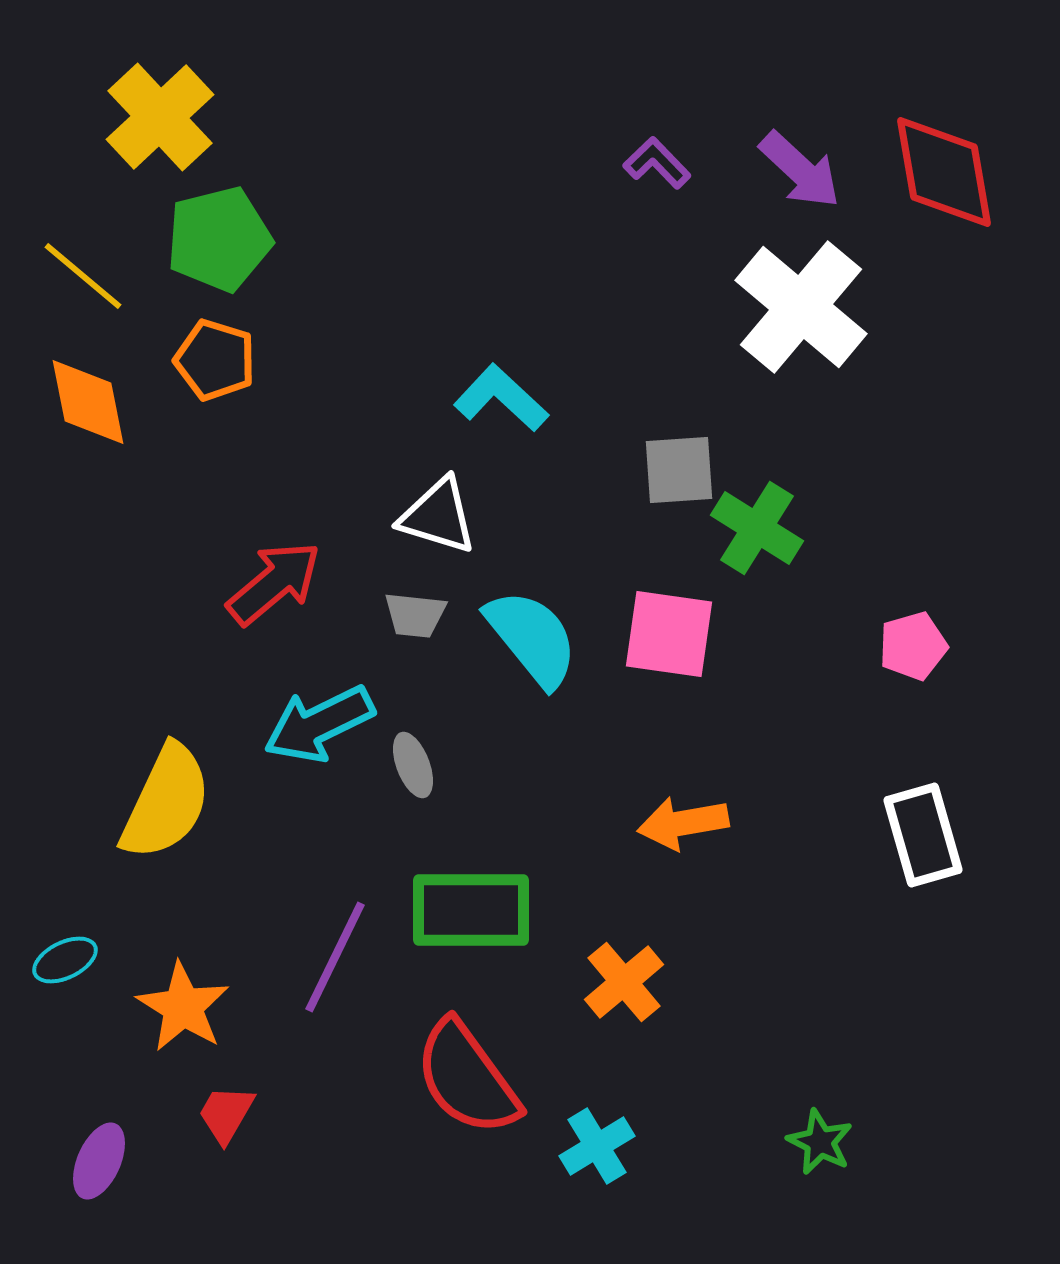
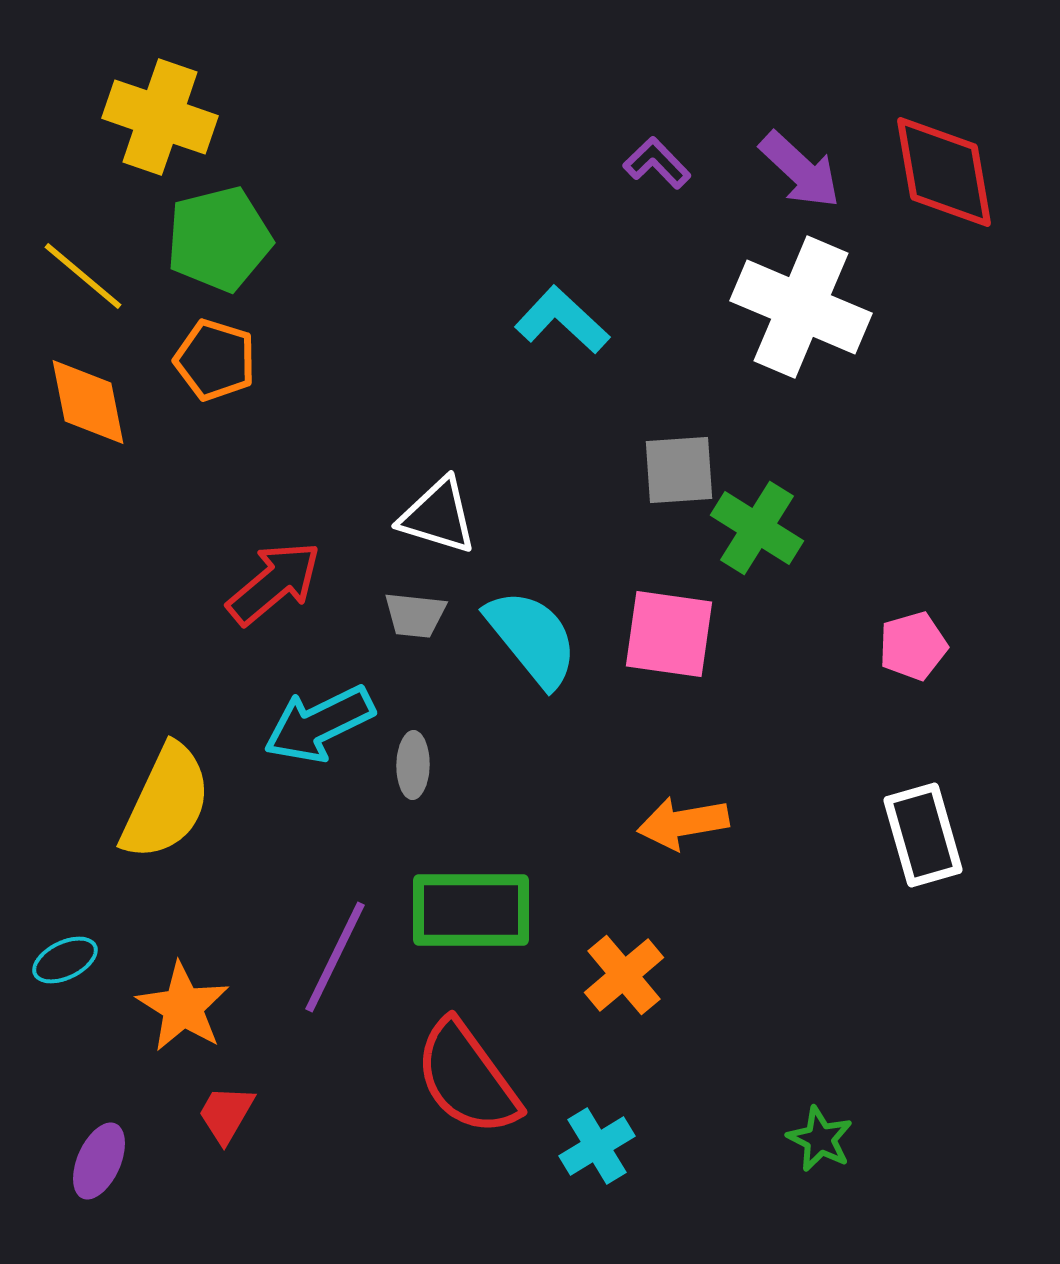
yellow cross: rotated 28 degrees counterclockwise
white cross: rotated 17 degrees counterclockwise
cyan L-shape: moved 61 px right, 78 px up
gray ellipse: rotated 22 degrees clockwise
orange cross: moved 7 px up
green star: moved 3 px up
